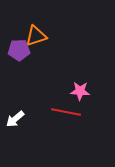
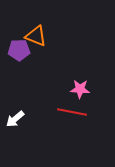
orange triangle: rotated 40 degrees clockwise
pink star: moved 2 px up
red line: moved 6 px right
